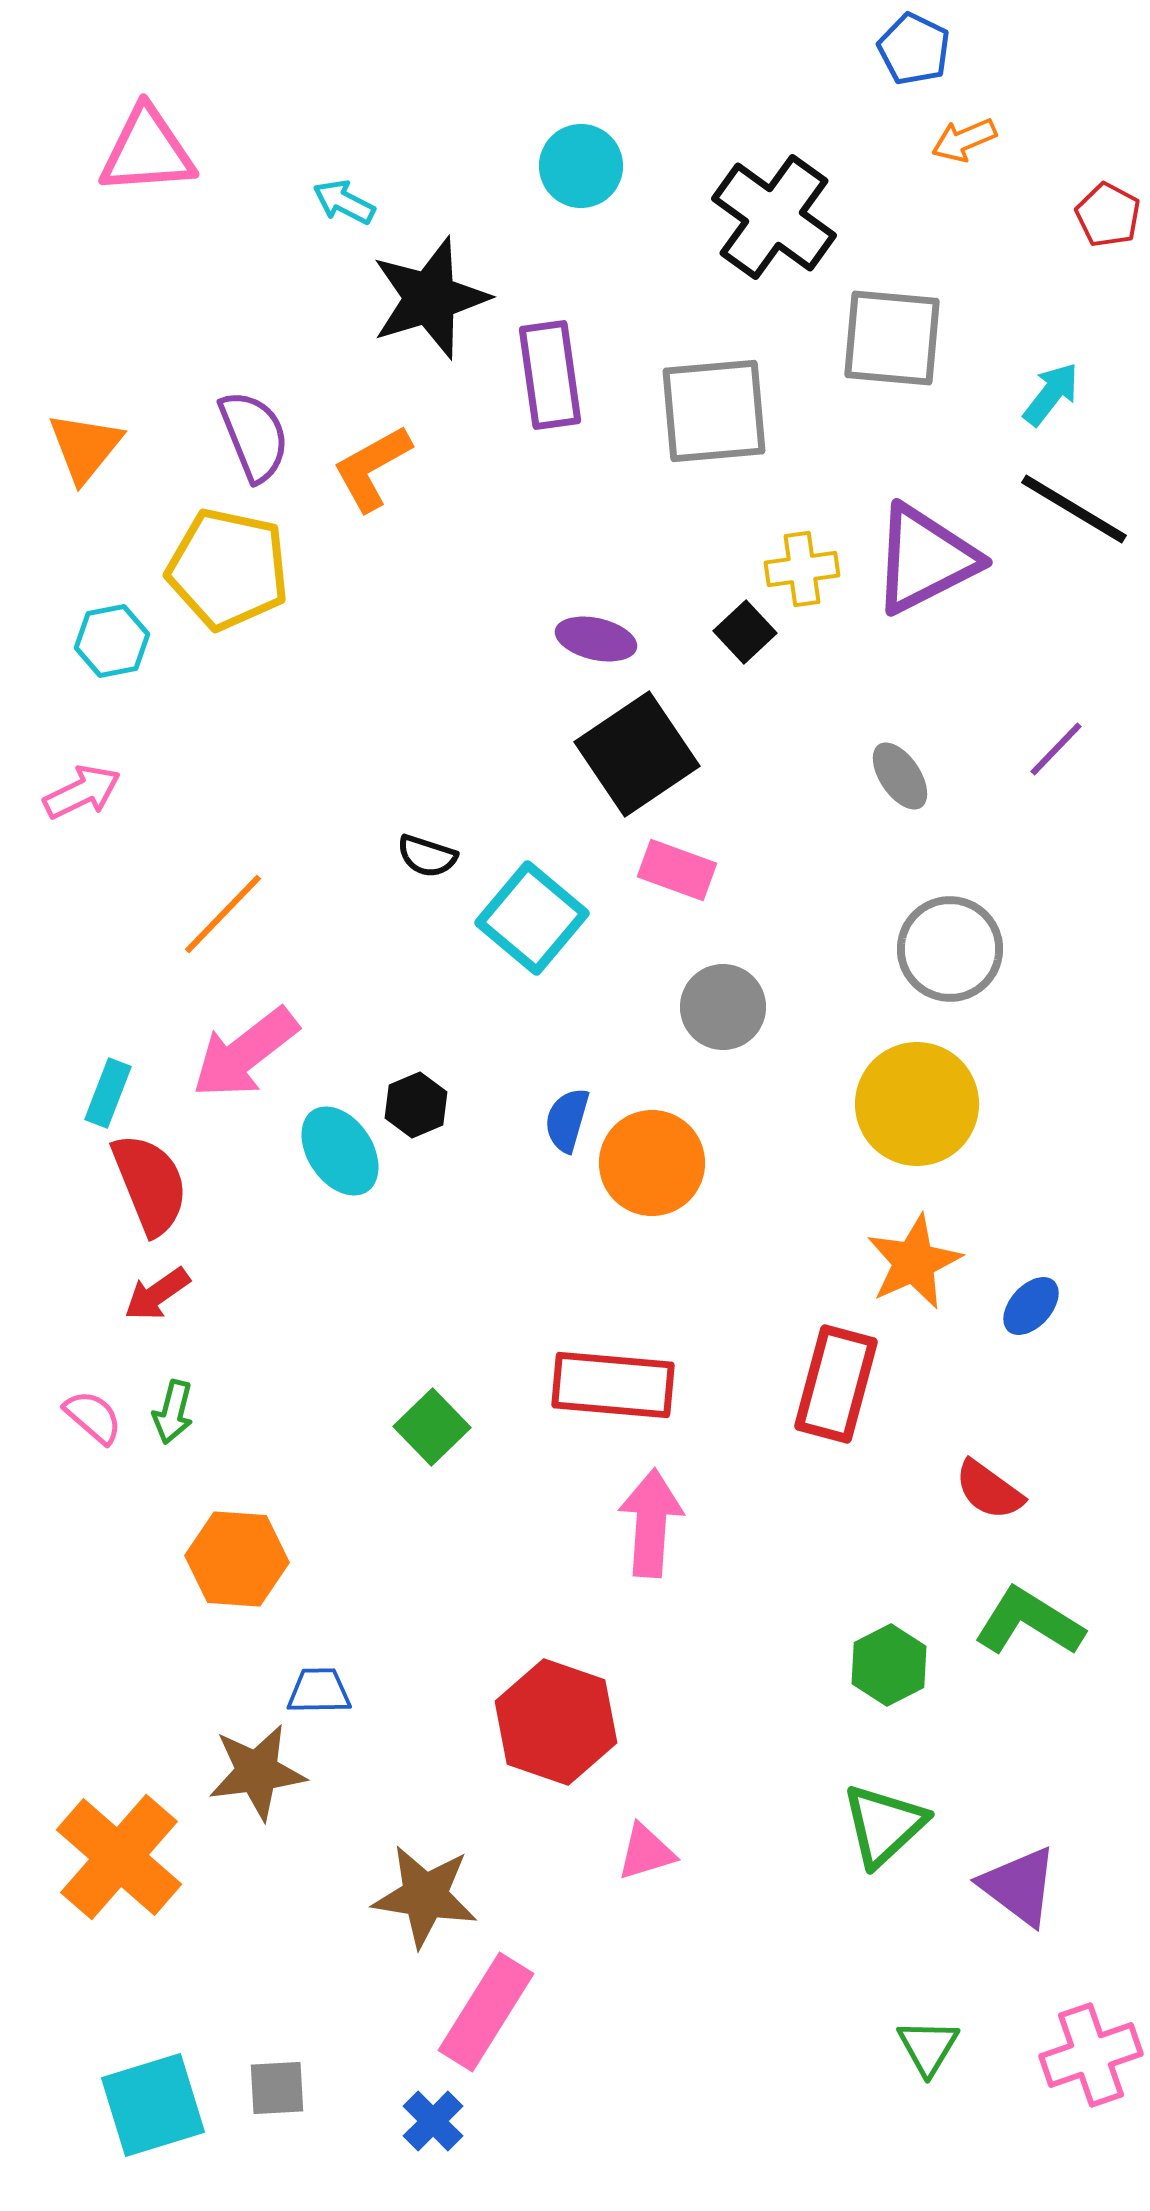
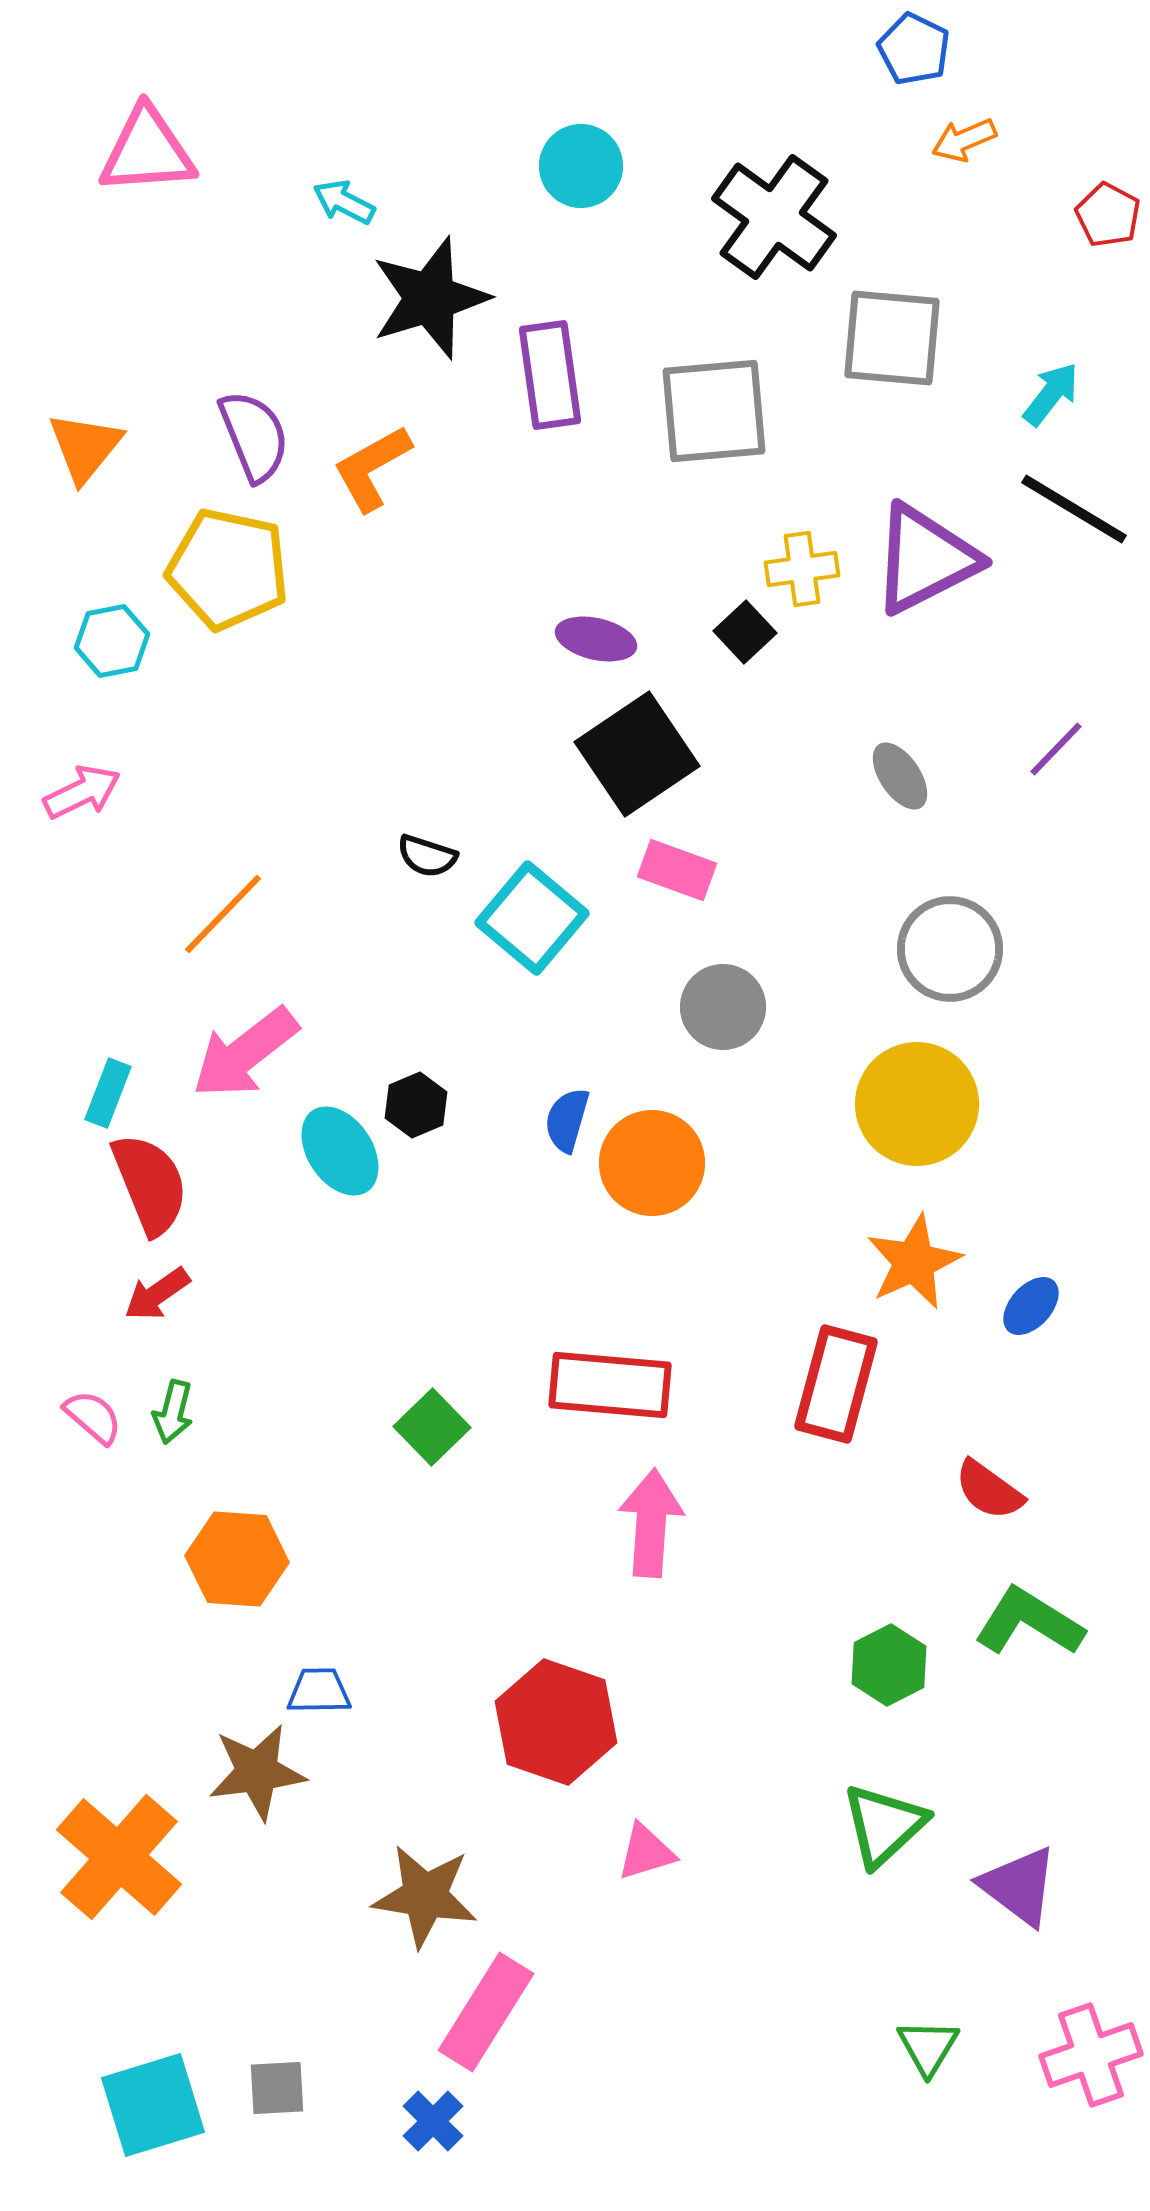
red rectangle at (613, 1385): moved 3 px left
